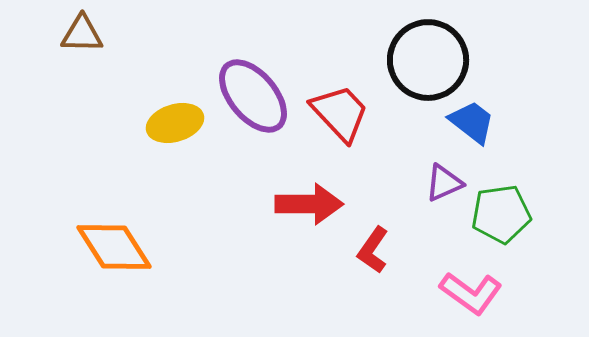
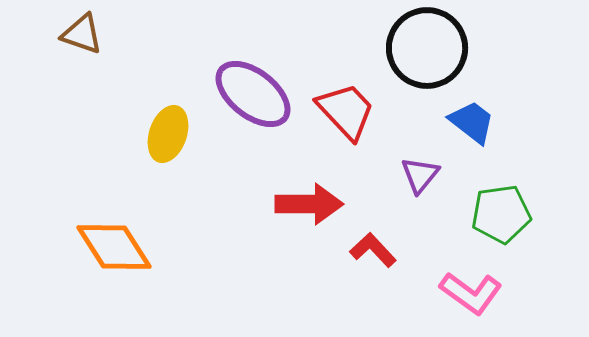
brown triangle: rotated 18 degrees clockwise
black circle: moved 1 px left, 12 px up
purple ellipse: moved 2 px up; rotated 12 degrees counterclockwise
red trapezoid: moved 6 px right, 2 px up
yellow ellipse: moved 7 px left, 11 px down; rotated 54 degrees counterclockwise
purple triangle: moved 24 px left, 8 px up; rotated 27 degrees counterclockwise
red L-shape: rotated 102 degrees clockwise
